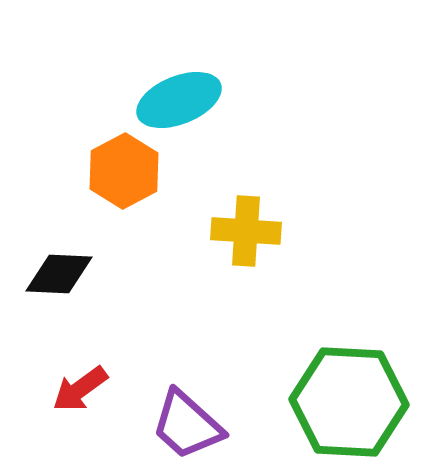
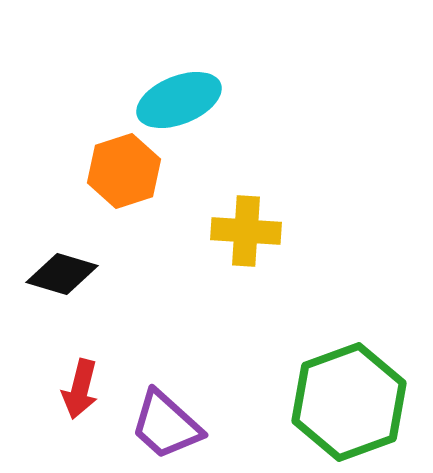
orange hexagon: rotated 10 degrees clockwise
black diamond: moved 3 px right; rotated 14 degrees clockwise
red arrow: rotated 40 degrees counterclockwise
green hexagon: rotated 23 degrees counterclockwise
purple trapezoid: moved 21 px left
